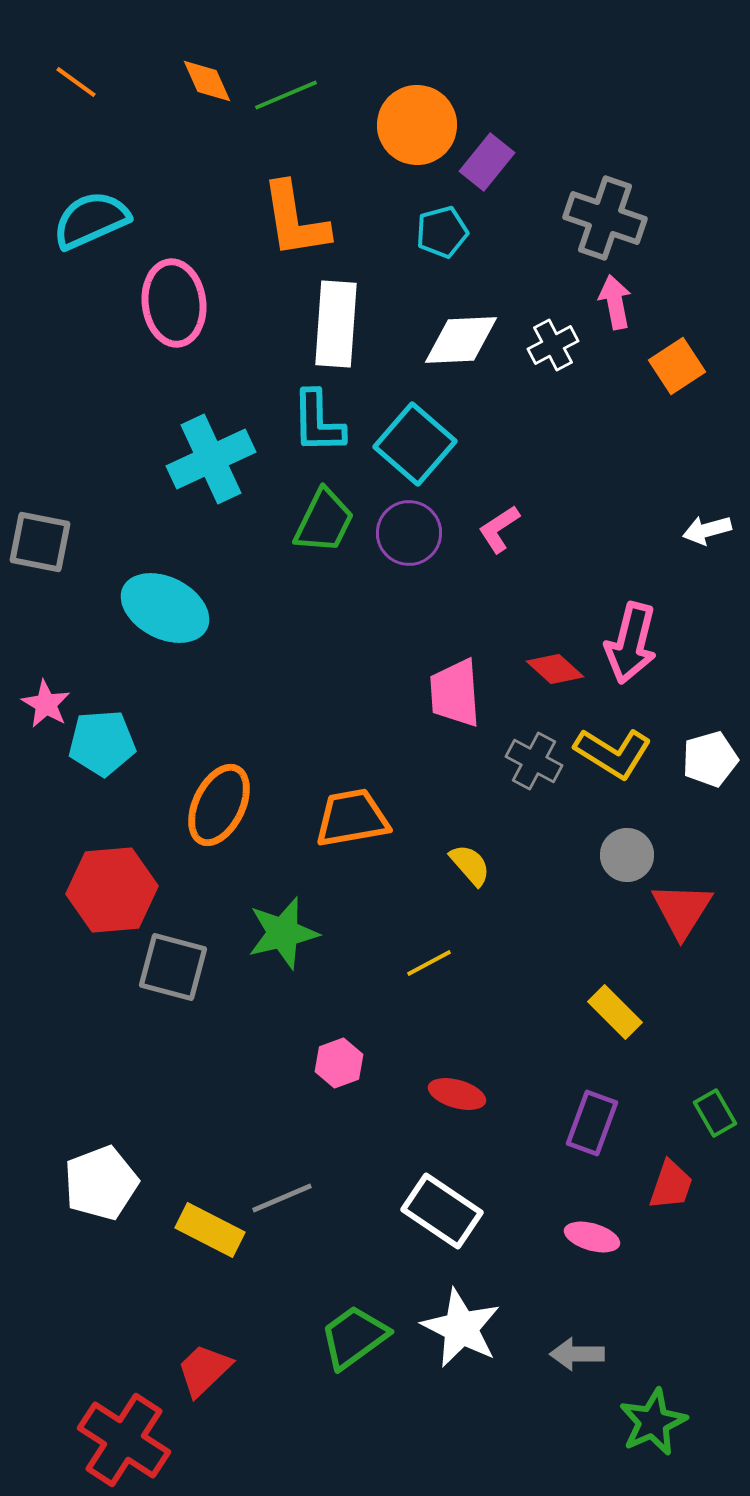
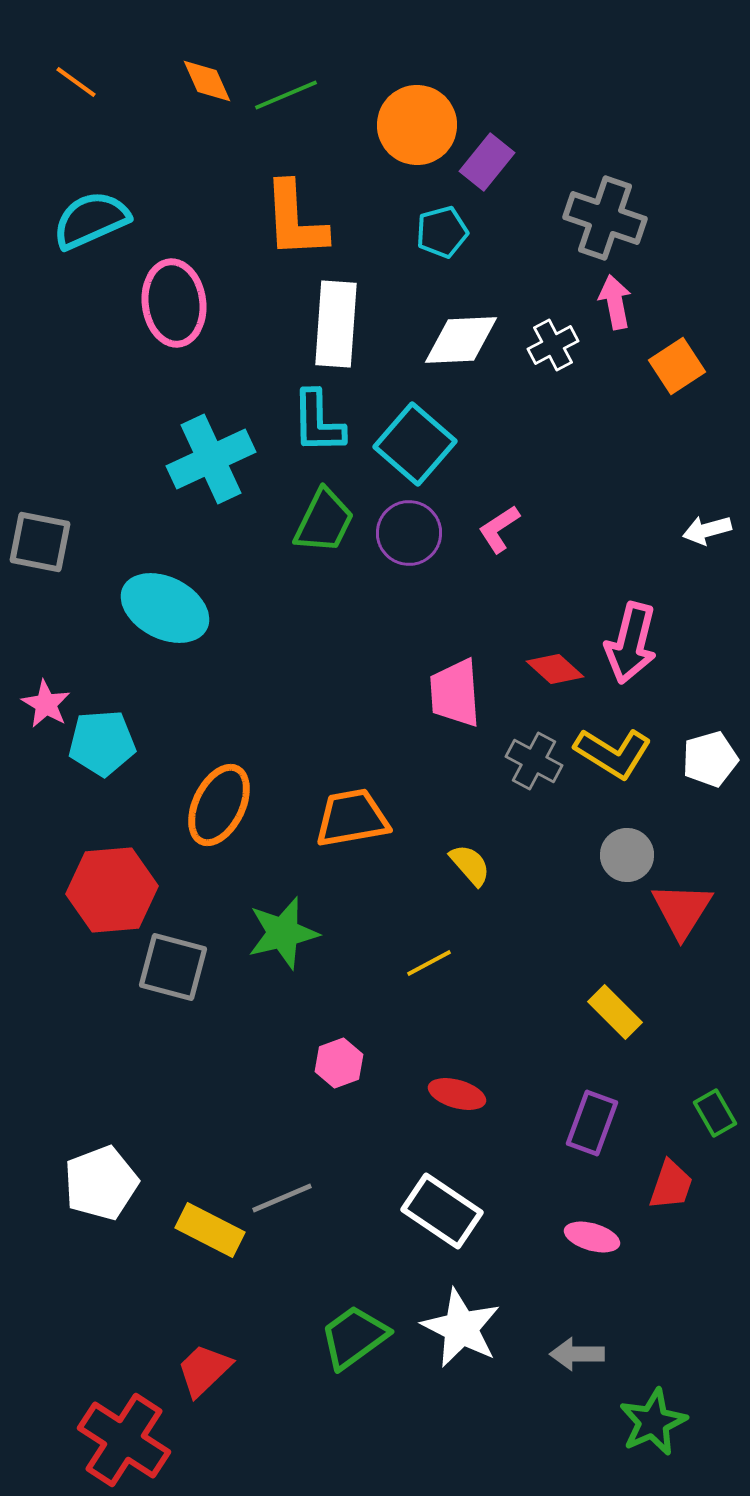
orange L-shape at (295, 220): rotated 6 degrees clockwise
